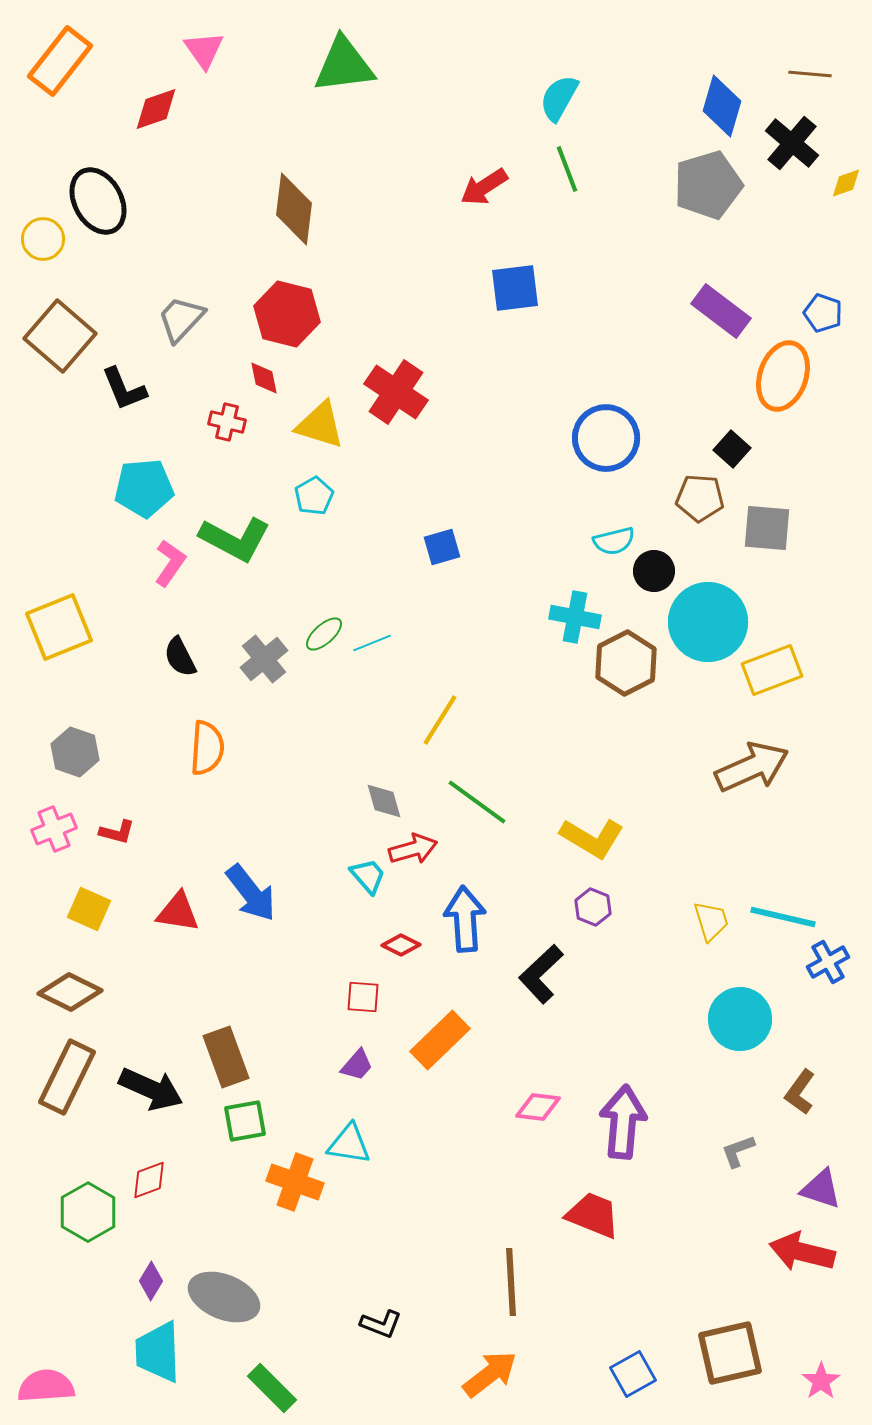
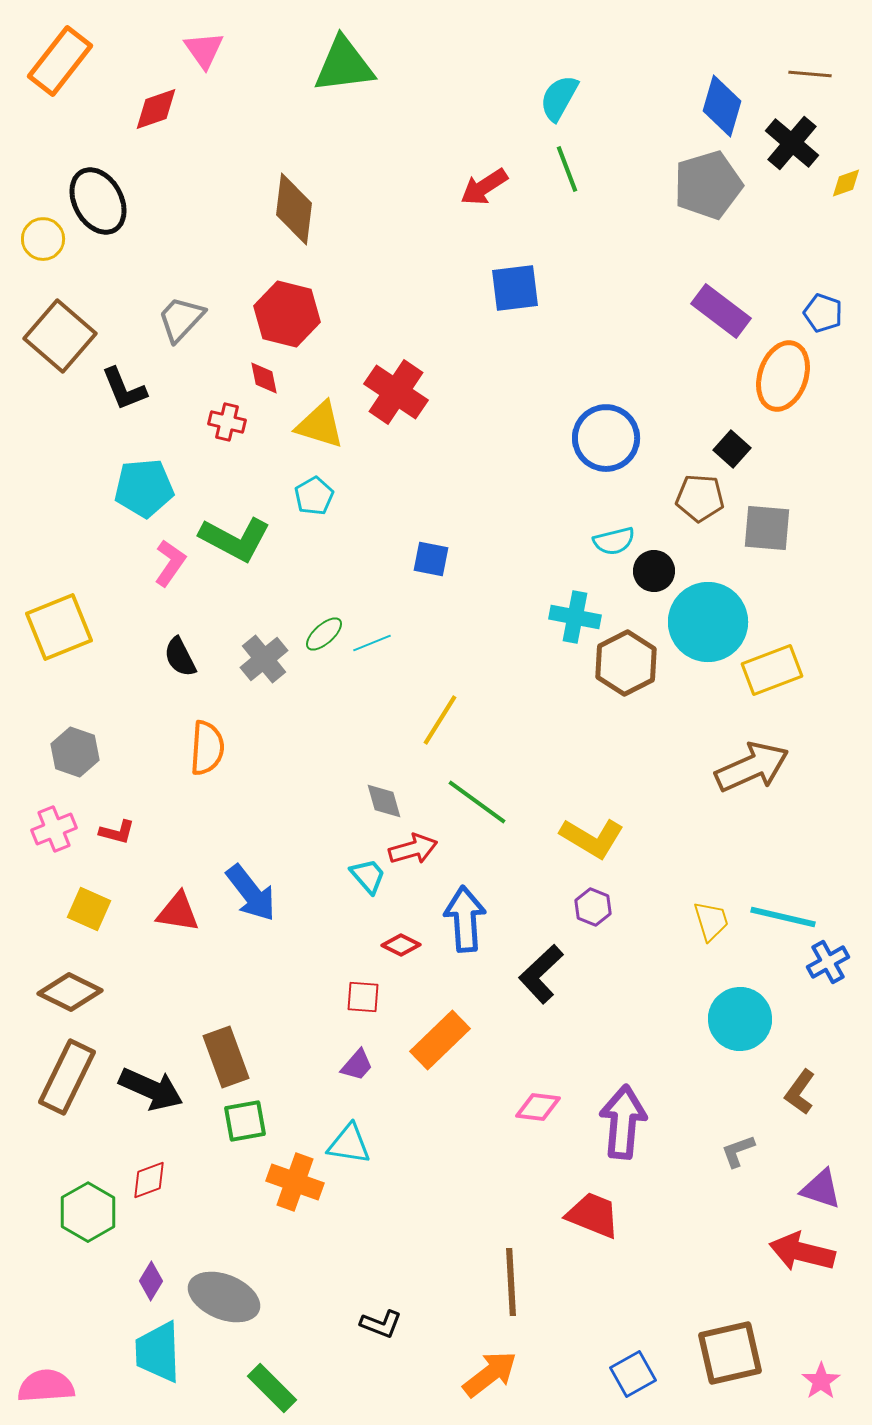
blue square at (442, 547): moved 11 px left, 12 px down; rotated 27 degrees clockwise
